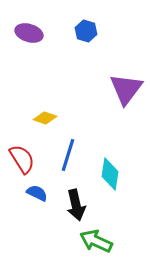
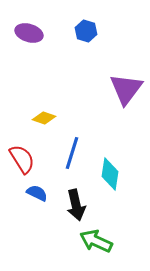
yellow diamond: moved 1 px left
blue line: moved 4 px right, 2 px up
